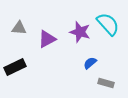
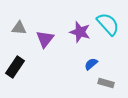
purple triangle: moved 2 px left; rotated 24 degrees counterclockwise
blue semicircle: moved 1 px right, 1 px down
black rectangle: rotated 30 degrees counterclockwise
